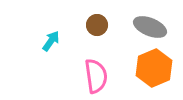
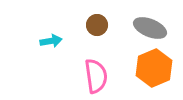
gray ellipse: moved 1 px down
cyan arrow: rotated 45 degrees clockwise
